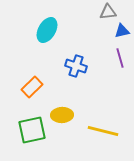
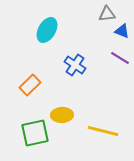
gray triangle: moved 1 px left, 2 px down
blue triangle: rotated 35 degrees clockwise
purple line: rotated 42 degrees counterclockwise
blue cross: moved 1 px left, 1 px up; rotated 15 degrees clockwise
orange rectangle: moved 2 px left, 2 px up
green square: moved 3 px right, 3 px down
